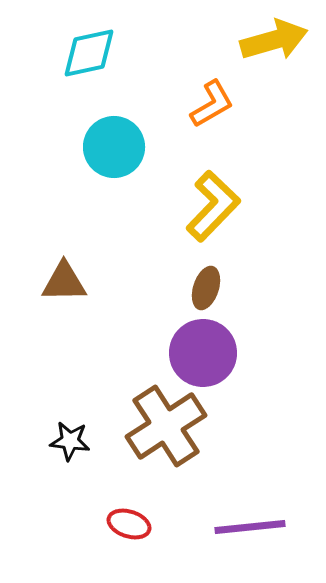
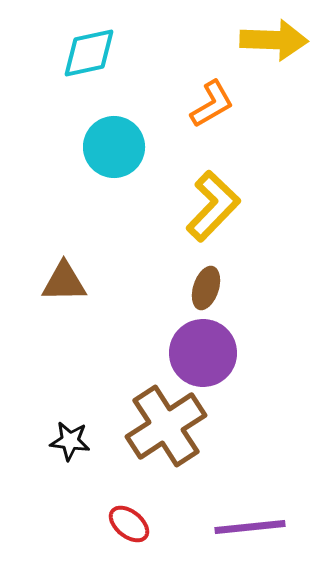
yellow arrow: rotated 18 degrees clockwise
red ellipse: rotated 21 degrees clockwise
